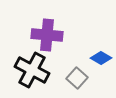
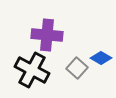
gray square: moved 10 px up
